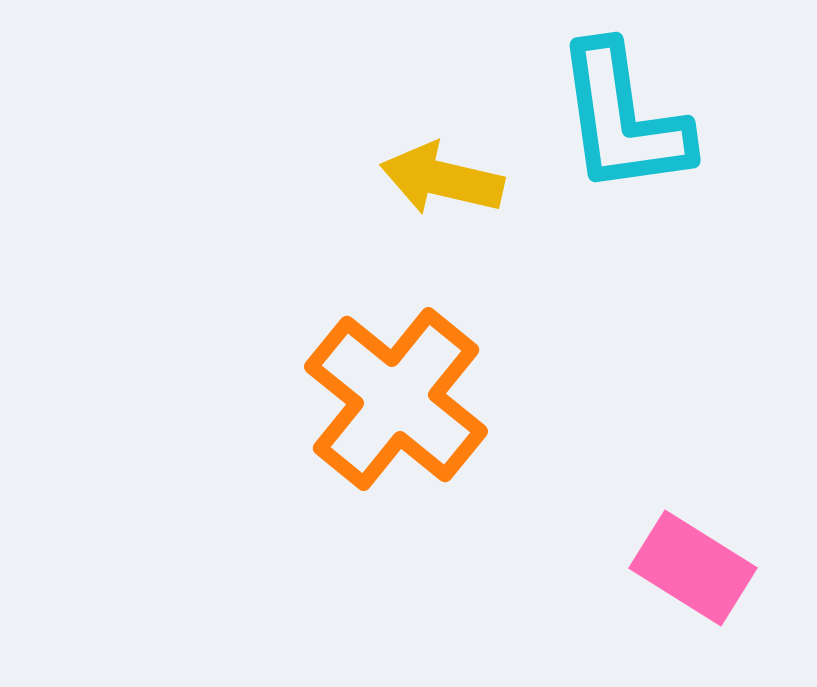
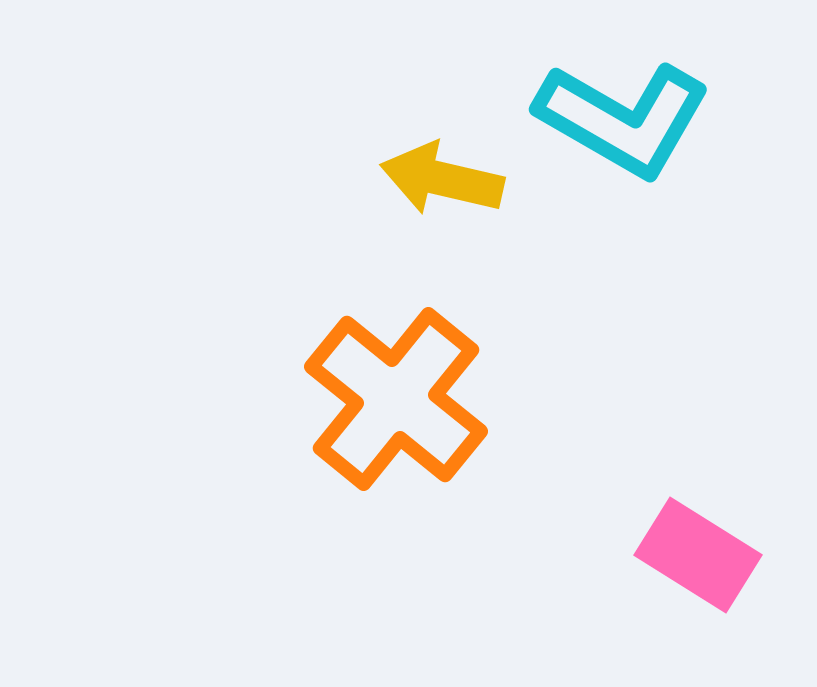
cyan L-shape: rotated 52 degrees counterclockwise
pink rectangle: moved 5 px right, 13 px up
